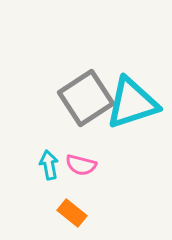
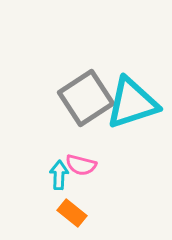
cyan arrow: moved 10 px right, 10 px down; rotated 12 degrees clockwise
